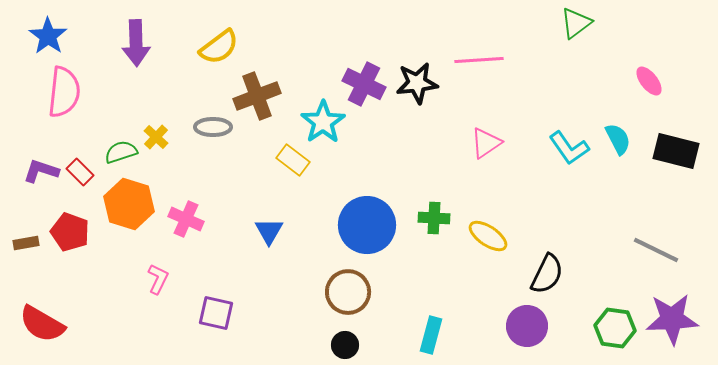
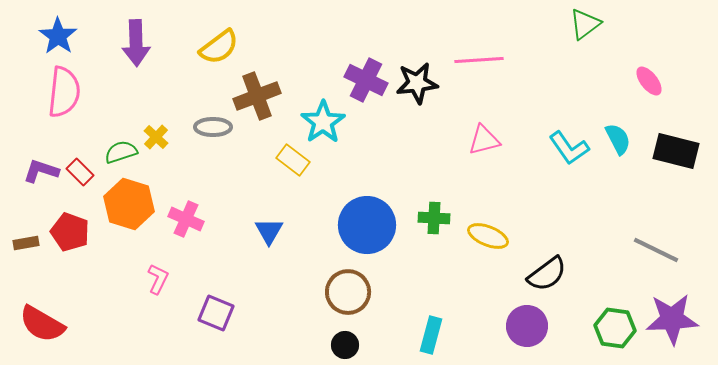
green triangle: moved 9 px right, 1 px down
blue star: moved 10 px right
purple cross: moved 2 px right, 4 px up
pink triangle: moved 2 px left, 3 px up; rotated 20 degrees clockwise
yellow ellipse: rotated 12 degrees counterclockwise
black semicircle: rotated 27 degrees clockwise
purple square: rotated 9 degrees clockwise
